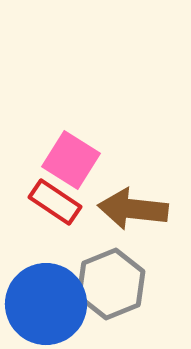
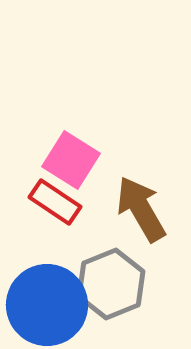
brown arrow: moved 8 px right; rotated 54 degrees clockwise
blue circle: moved 1 px right, 1 px down
